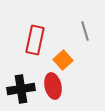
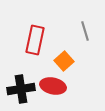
orange square: moved 1 px right, 1 px down
red ellipse: rotated 65 degrees counterclockwise
